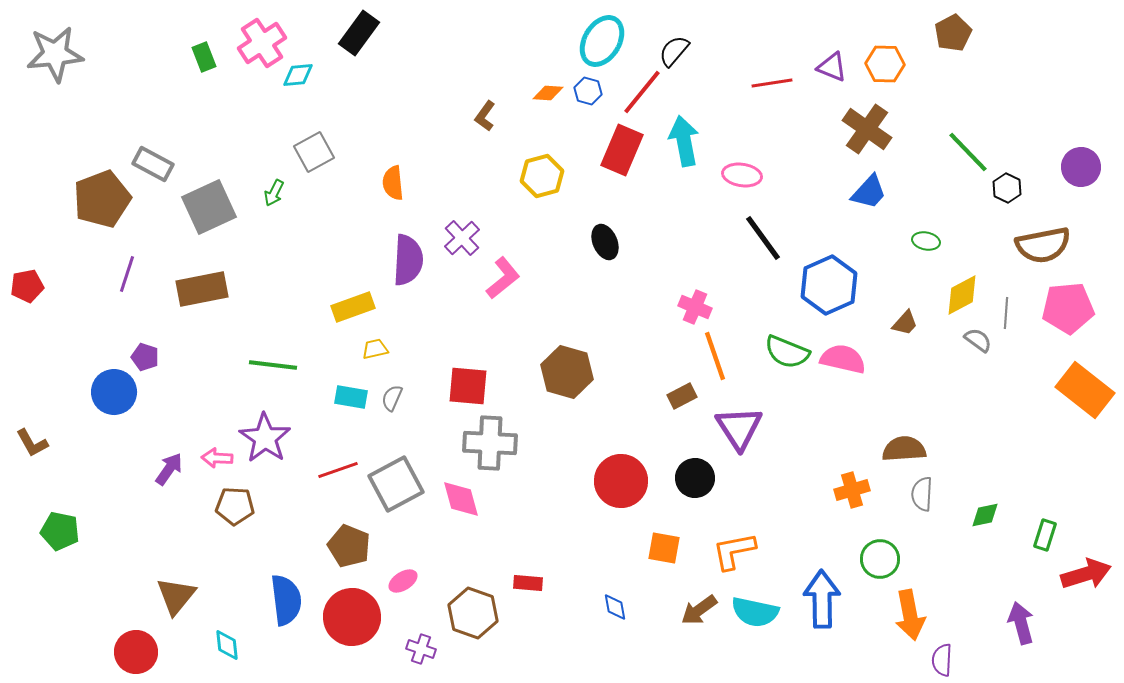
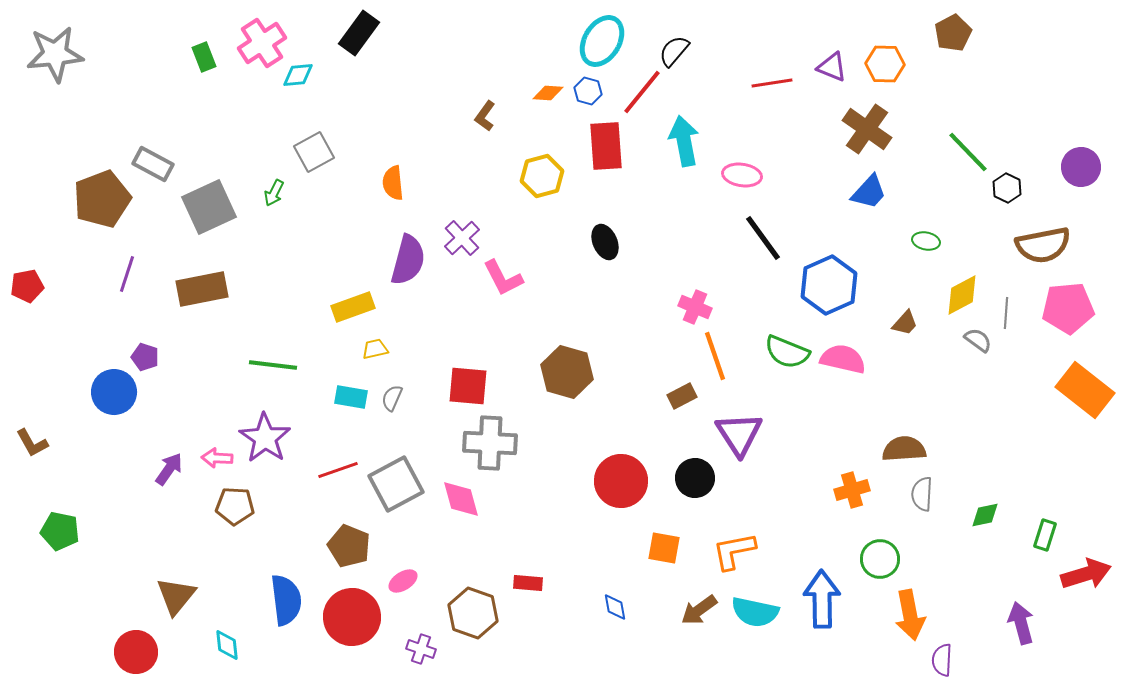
red rectangle at (622, 150): moved 16 px left, 4 px up; rotated 27 degrees counterclockwise
purple semicircle at (408, 260): rotated 12 degrees clockwise
pink L-shape at (503, 278): rotated 102 degrees clockwise
purple triangle at (739, 428): moved 6 px down
